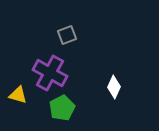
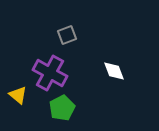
white diamond: moved 16 px up; rotated 45 degrees counterclockwise
yellow triangle: rotated 24 degrees clockwise
